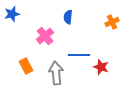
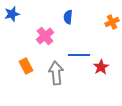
red star: rotated 21 degrees clockwise
